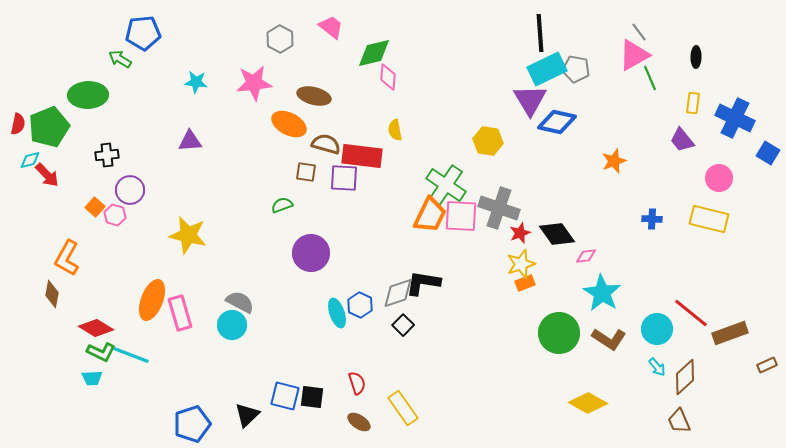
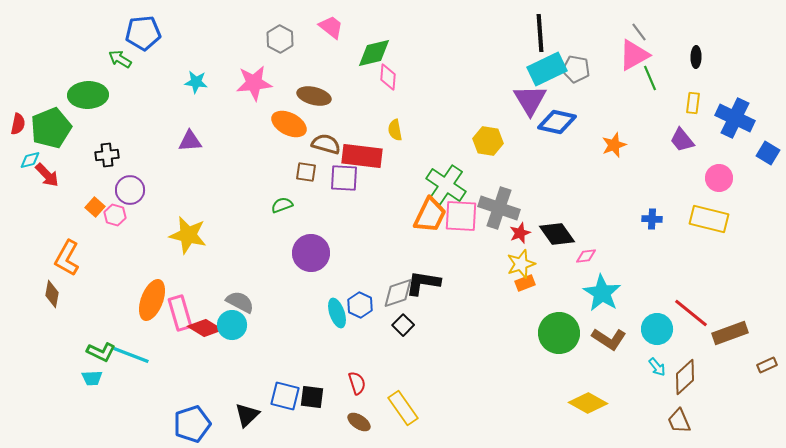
green pentagon at (49, 127): moved 2 px right, 1 px down
orange star at (614, 161): moved 16 px up
red diamond at (96, 328): moved 109 px right
